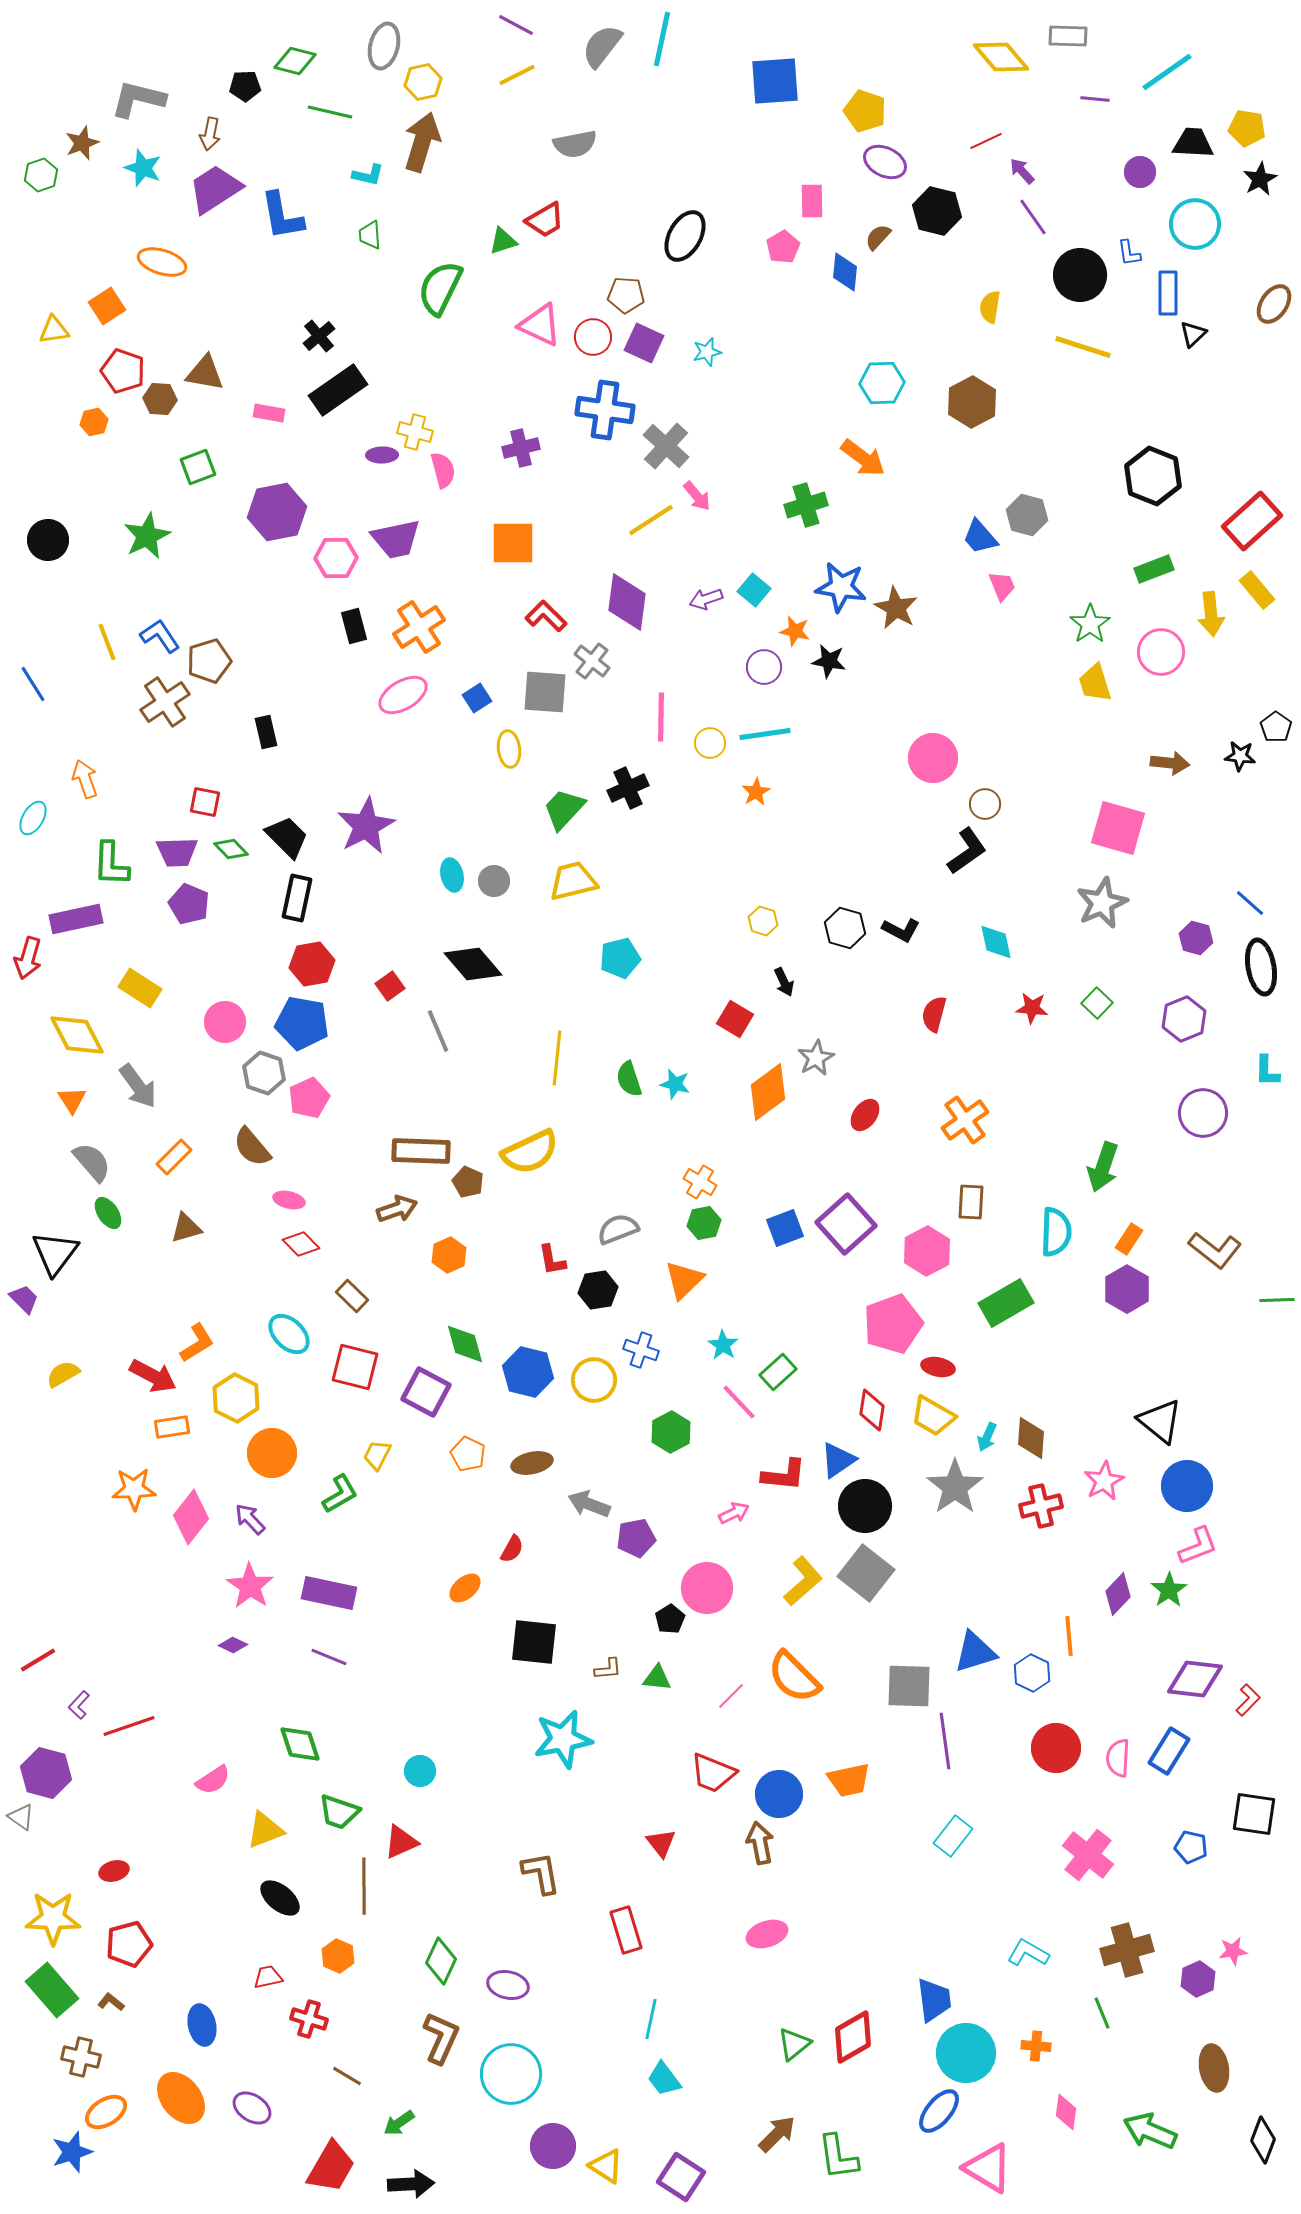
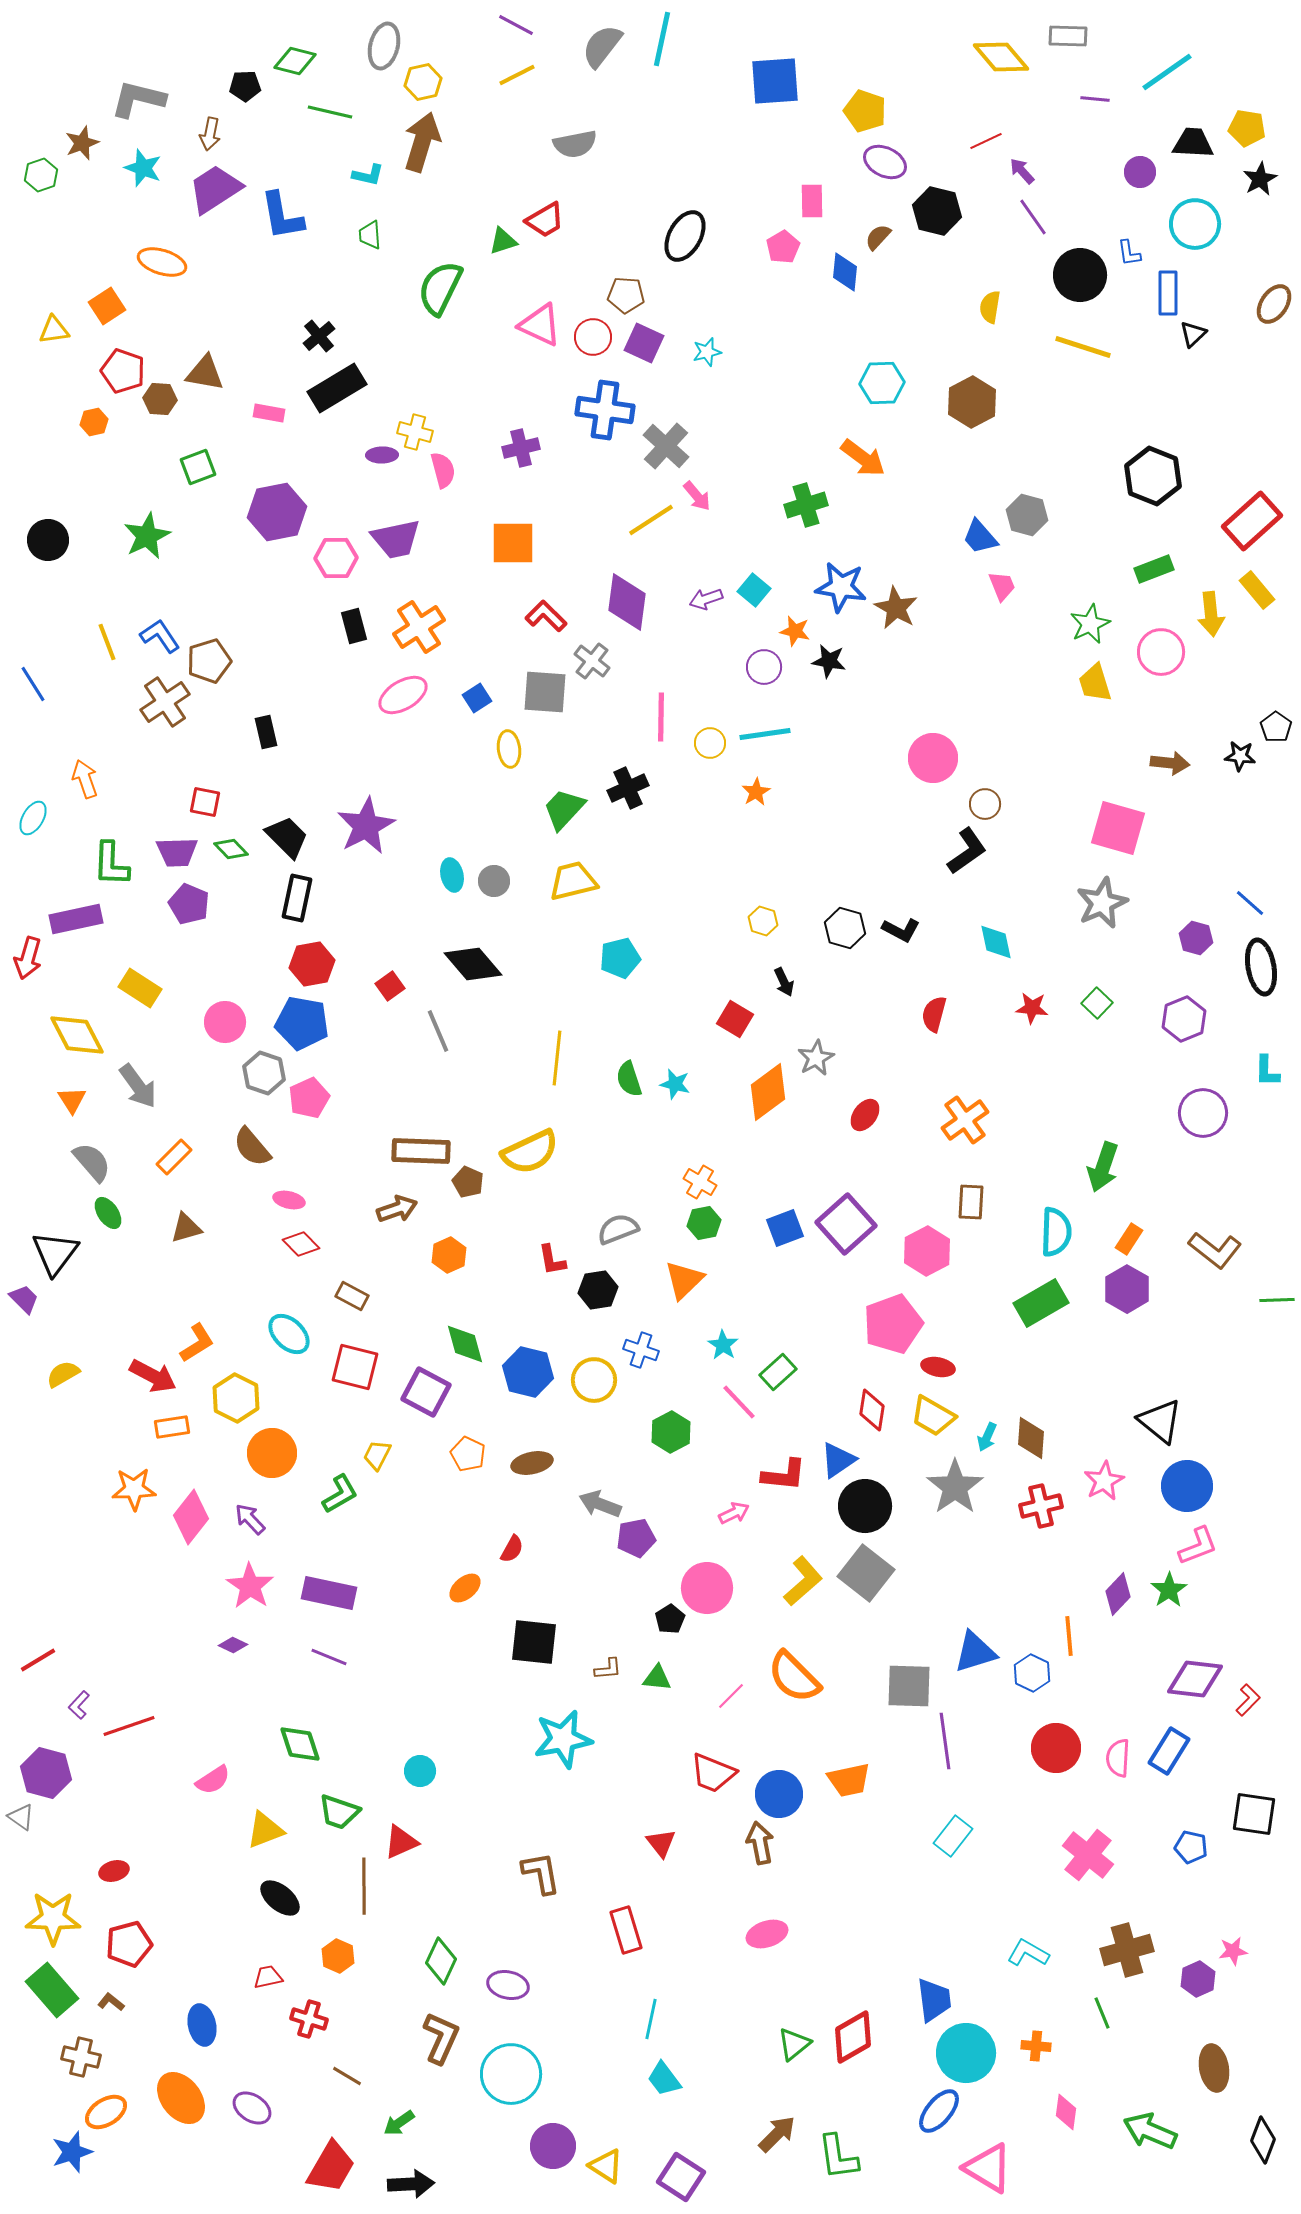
black rectangle at (338, 390): moved 1 px left, 2 px up; rotated 4 degrees clockwise
green star at (1090, 624): rotated 9 degrees clockwise
brown rectangle at (352, 1296): rotated 16 degrees counterclockwise
green rectangle at (1006, 1303): moved 35 px right
gray arrow at (589, 1504): moved 11 px right
